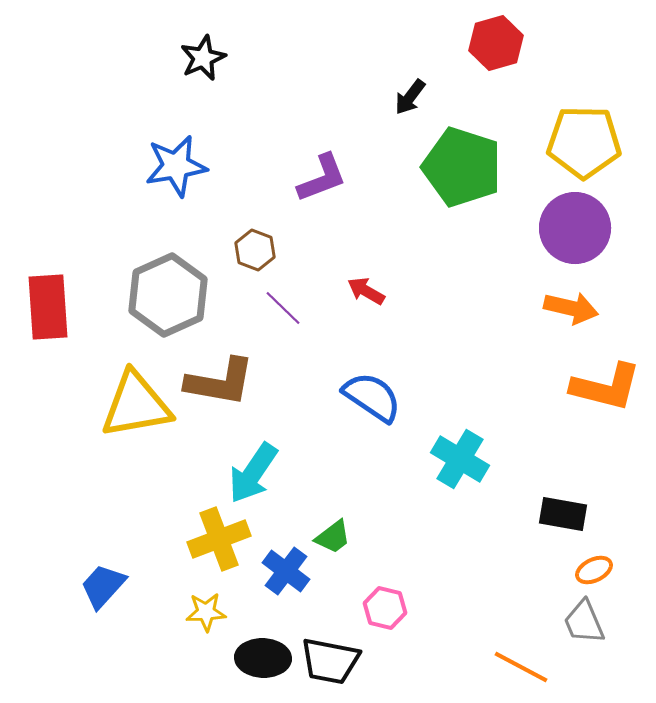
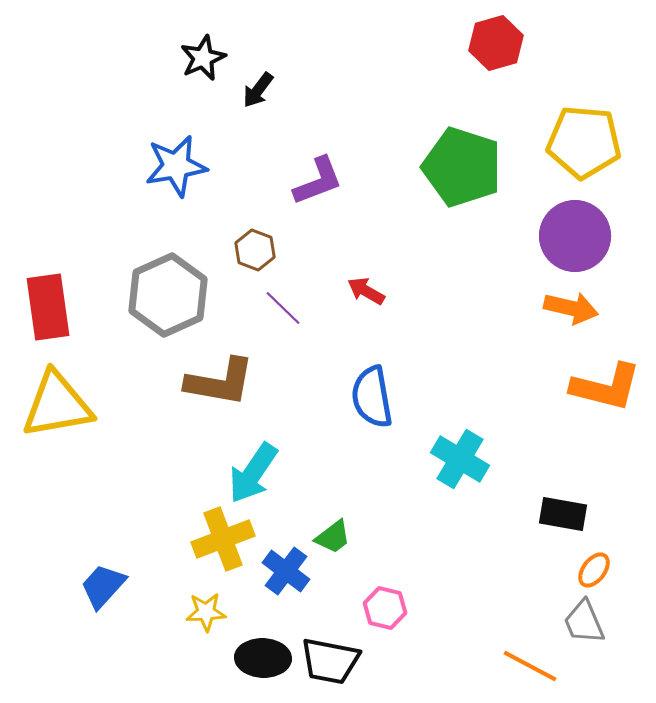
black arrow: moved 152 px left, 7 px up
yellow pentagon: rotated 4 degrees clockwise
purple L-shape: moved 4 px left, 3 px down
purple circle: moved 8 px down
red rectangle: rotated 4 degrees counterclockwise
blue semicircle: rotated 134 degrees counterclockwise
yellow triangle: moved 79 px left
yellow cross: moved 4 px right
orange ellipse: rotated 27 degrees counterclockwise
orange line: moved 9 px right, 1 px up
